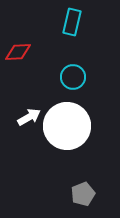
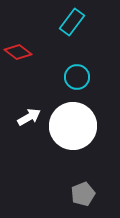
cyan rectangle: rotated 24 degrees clockwise
red diamond: rotated 40 degrees clockwise
cyan circle: moved 4 px right
white circle: moved 6 px right
